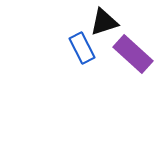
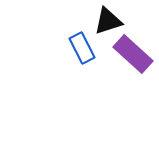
black triangle: moved 4 px right, 1 px up
